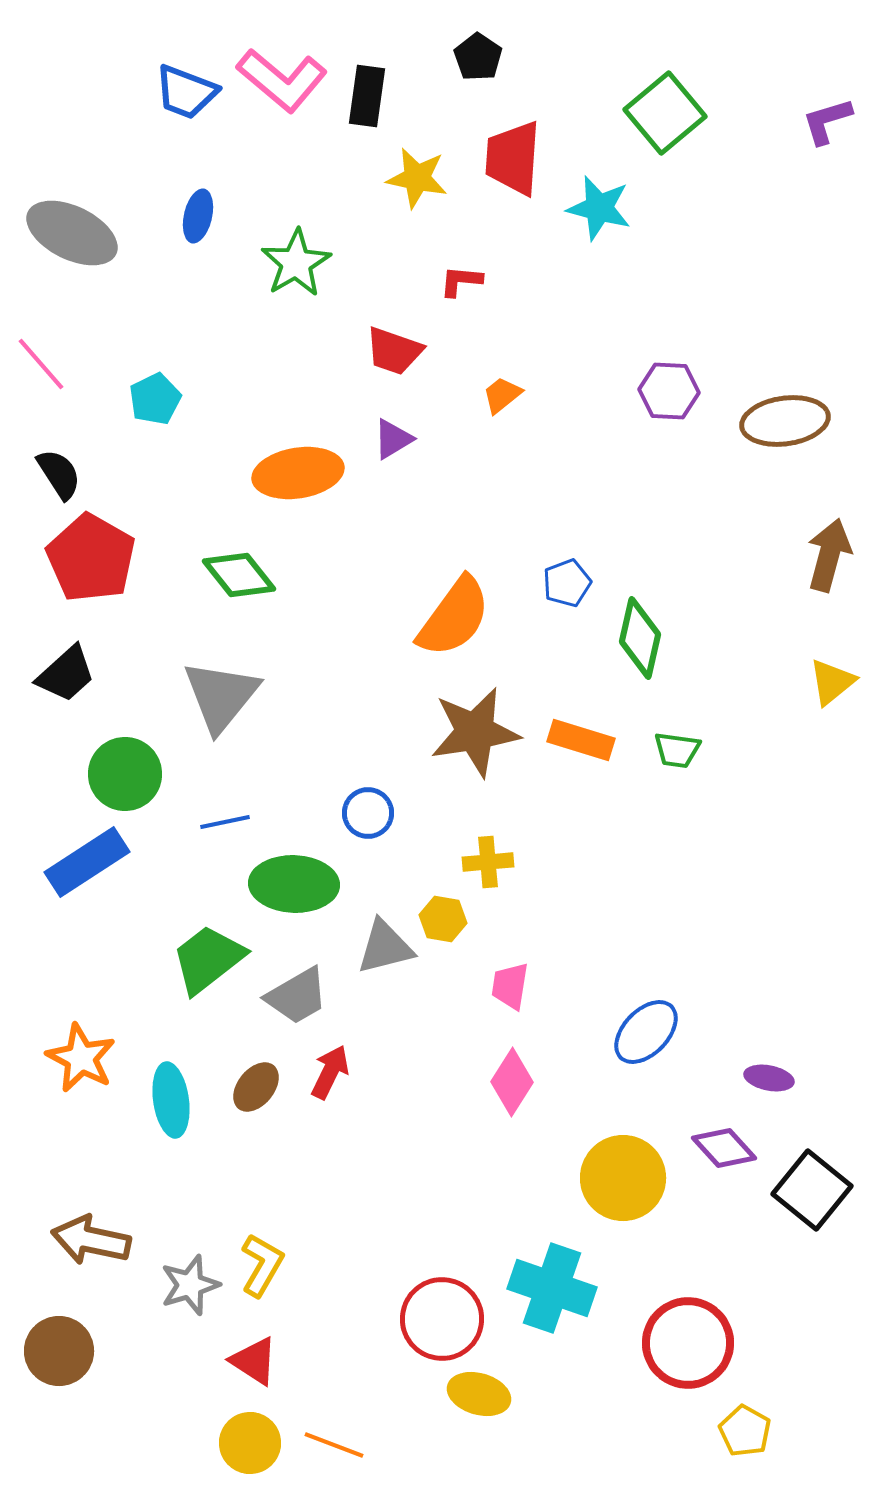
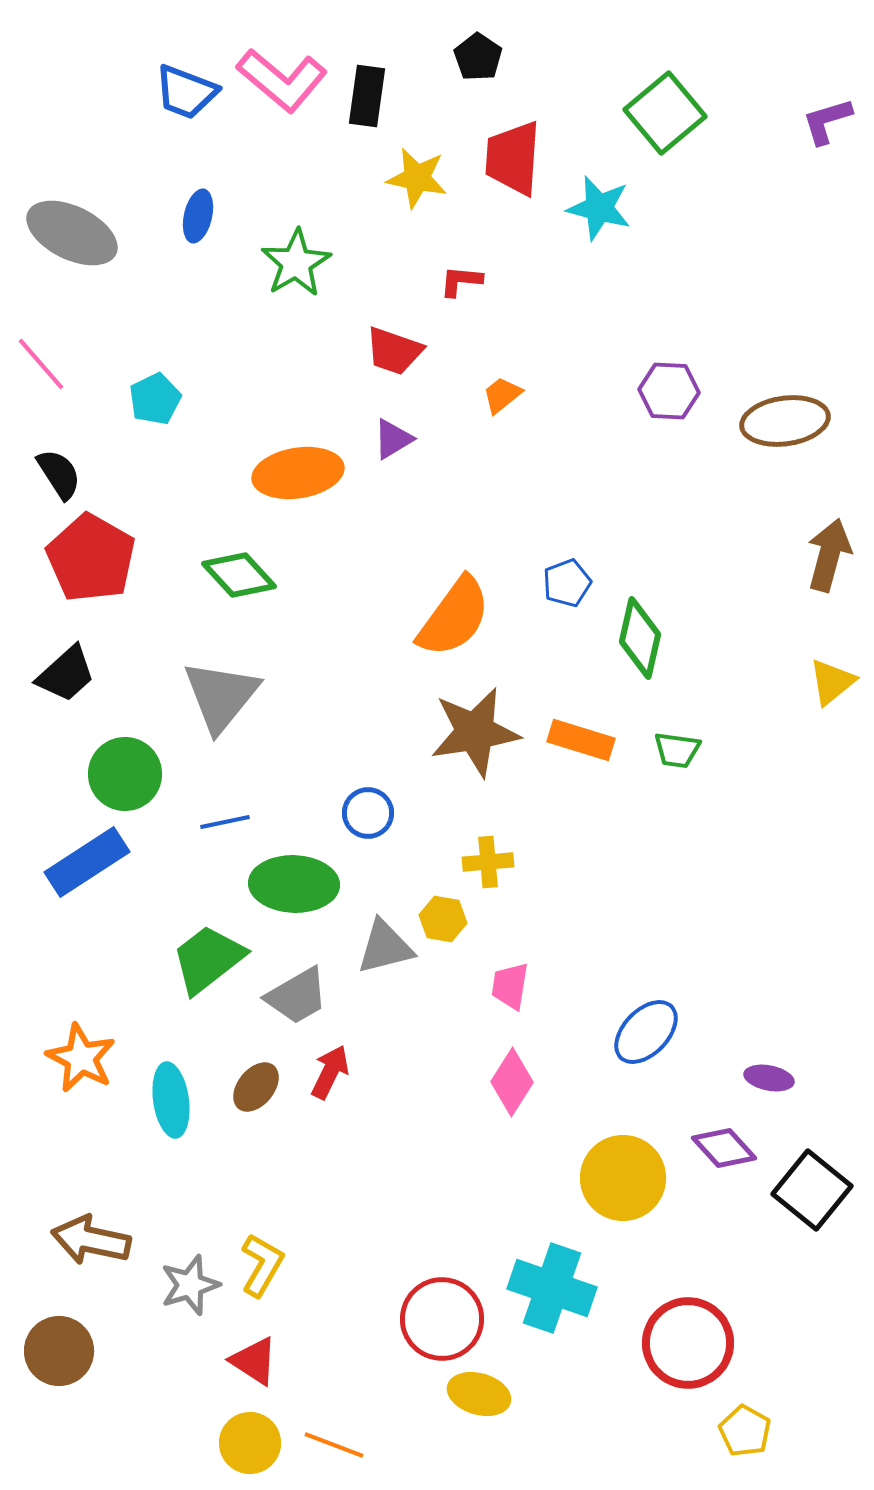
green diamond at (239, 575): rotated 4 degrees counterclockwise
